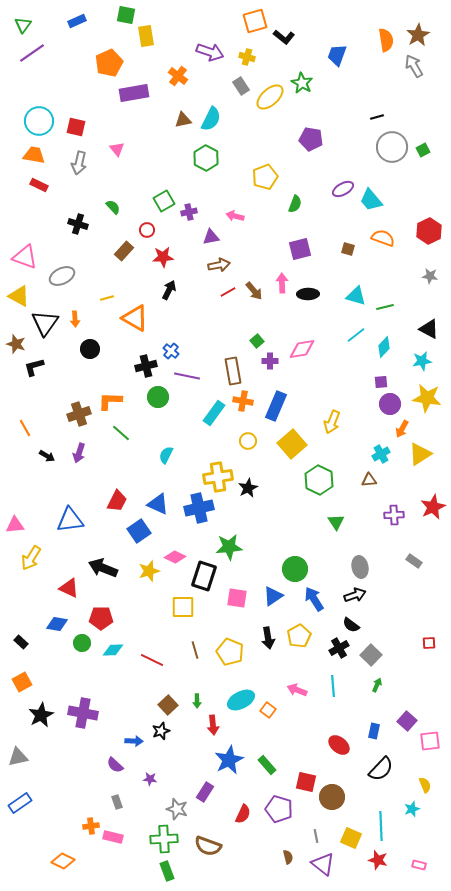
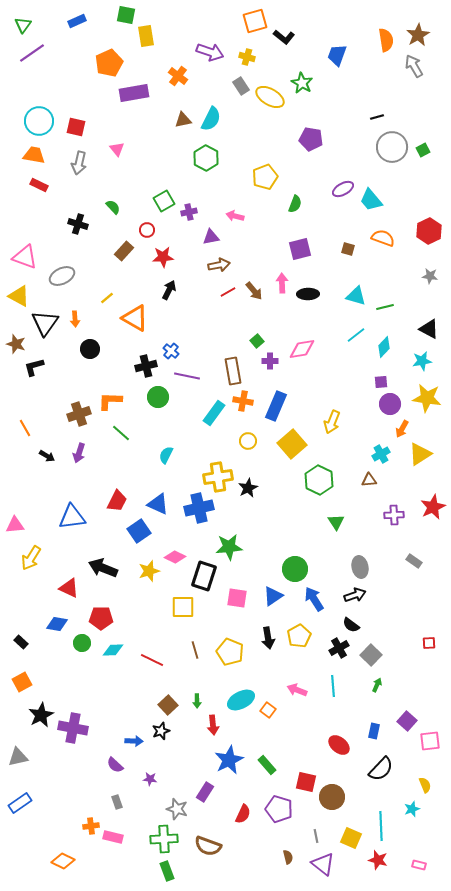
yellow ellipse at (270, 97): rotated 72 degrees clockwise
yellow line at (107, 298): rotated 24 degrees counterclockwise
blue triangle at (70, 520): moved 2 px right, 3 px up
purple cross at (83, 713): moved 10 px left, 15 px down
